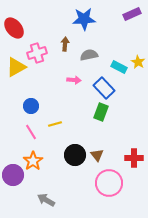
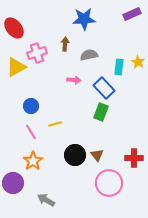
cyan rectangle: rotated 70 degrees clockwise
purple circle: moved 8 px down
